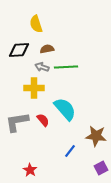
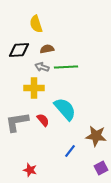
red star: rotated 16 degrees counterclockwise
